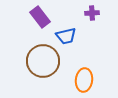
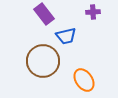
purple cross: moved 1 px right, 1 px up
purple rectangle: moved 4 px right, 3 px up
orange ellipse: rotated 40 degrees counterclockwise
